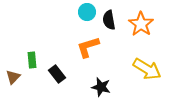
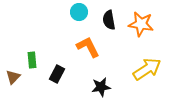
cyan circle: moved 8 px left
orange star: rotated 25 degrees counterclockwise
orange L-shape: rotated 80 degrees clockwise
yellow arrow: rotated 64 degrees counterclockwise
black rectangle: rotated 66 degrees clockwise
black star: rotated 24 degrees counterclockwise
